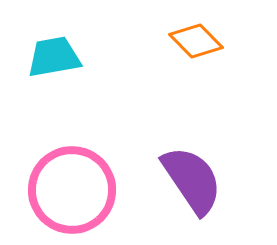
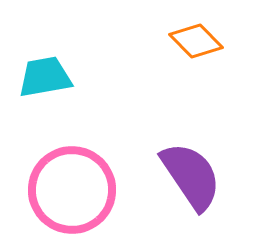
cyan trapezoid: moved 9 px left, 20 px down
purple semicircle: moved 1 px left, 4 px up
